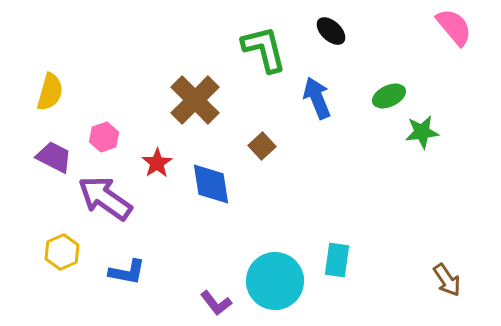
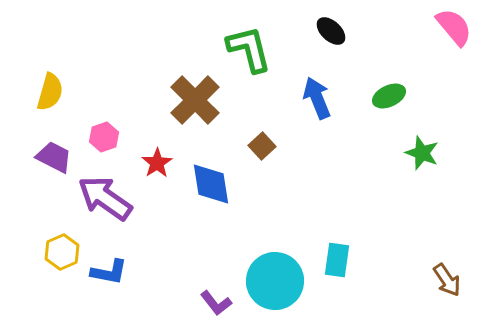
green L-shape: moved 15 px left
green star: moved 21 px down; rotated 28 degrees clockwise
blue L-shape: moved 18 px left
